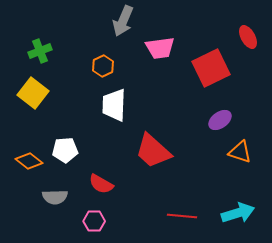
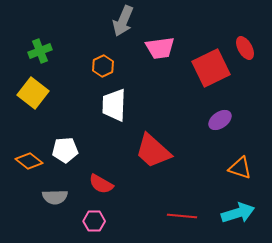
red ellipse: moved 3 px left, 11 px down
orange triangle: moved 16 px down
